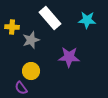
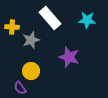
purple star: rotated 15 degrees clockwise
purple semicircle: moved 1 px left
